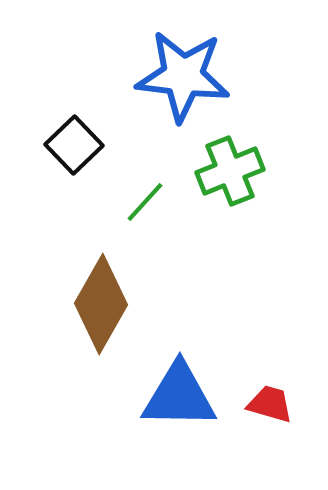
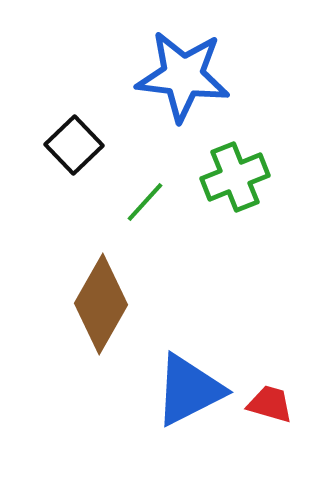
green cross: moved 5 px right, 6 px down
blue triangle: moved 10 px right, 6 px up; rotated 28 degrees counterclockwise
